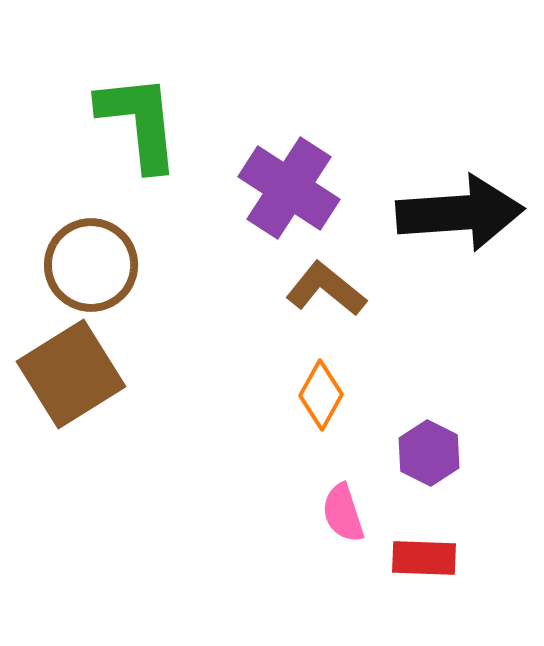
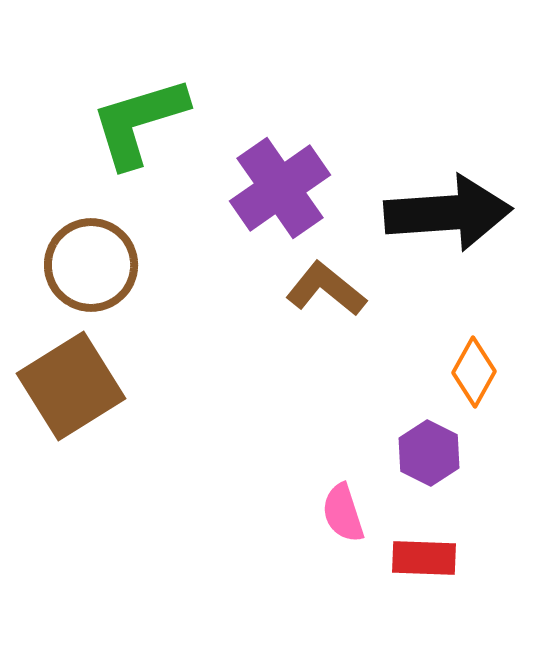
green L-shape: rotated 101 degrees counterclockwise
purple cross: moved 9 px left; rotated 22 degrees clockwise
black arrow: moved 12 px left
brown square: moved 12 px down
orange diamond: moved 153 px right, 23 px up
